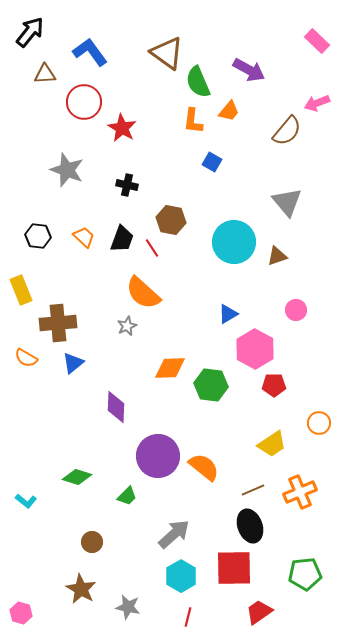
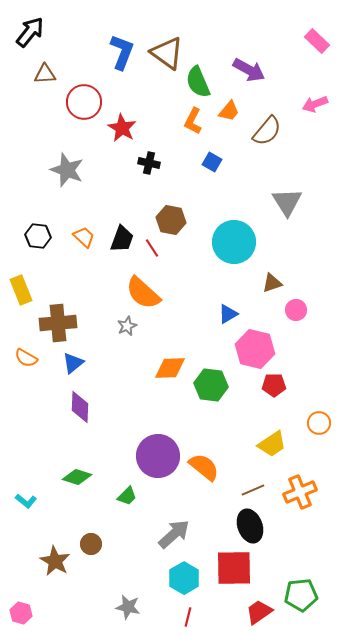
blue L-shape at (90, 52): moved 32 px right; rotated 57 degrees clockwise
pink arrow at (317, 103): moved 2 px left, 1 px down
orange L-shape at (193, 121): rotated 20 degrees clockwise
brown semicircle at (287, 131): moved 20 px left
black cross at (127, 185): moved 22 px right, 22 px up
gray triangle at (287, 202): rotated 8 degrees clockwise
brown triangle at (277, 256): moved 5 px left, 27 px down
pink hexagon at (255, 349): rotated 15 degrees counterclockwise
purple diamond at (116, 407): moved 36 px left
brown circle at (92, 542): moved 1 px left, 2 px down
green pentagon at (305, 574): moved 4 px left, 21 px down
cyan hexagon at (181, 576): moved 3 px right, 2 px down
brown star at (81, 589): moved 26 px left, 28 px up
